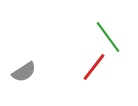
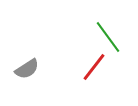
gray semicircle: moved 3 px right, 3 px up
